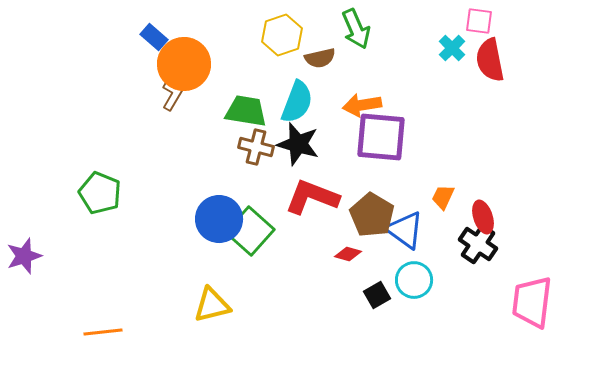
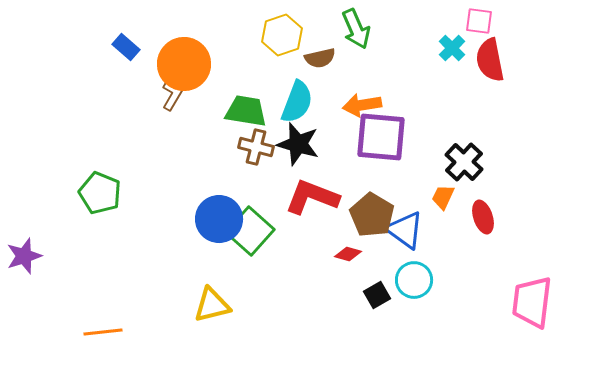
blue rectangle: moved 28 px left, 10 px down
black cross: moved 14 px left, 82 px up; rotated 9 degrees clockwise
